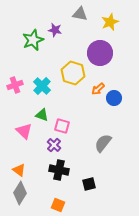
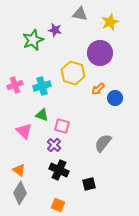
cyan cross: rotated 30 degrees clockwise
blue circle: moved 1 px right
black cross: rotated 12 degrees clockwise
